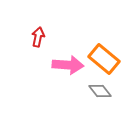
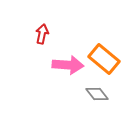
red arrow: moved 4 px right, 3 px up
gray diamond: moved 3 px left, 3 px down
